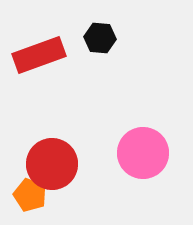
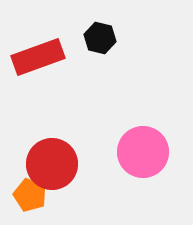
black hexagon: rotated 8 degrees clockwise
red rectangle: moved 1 px left, 2 px down
pink circle: moved 1 px up
